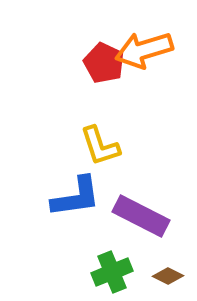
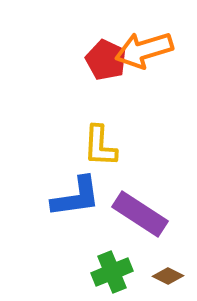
red pentagon: moved 2 px right, 3 px up
yellow L-shape: rotated 21 degrees clockwise
purple rectangle: moved 1 px left, 2 px up; rotated 6 degrees clockwise
